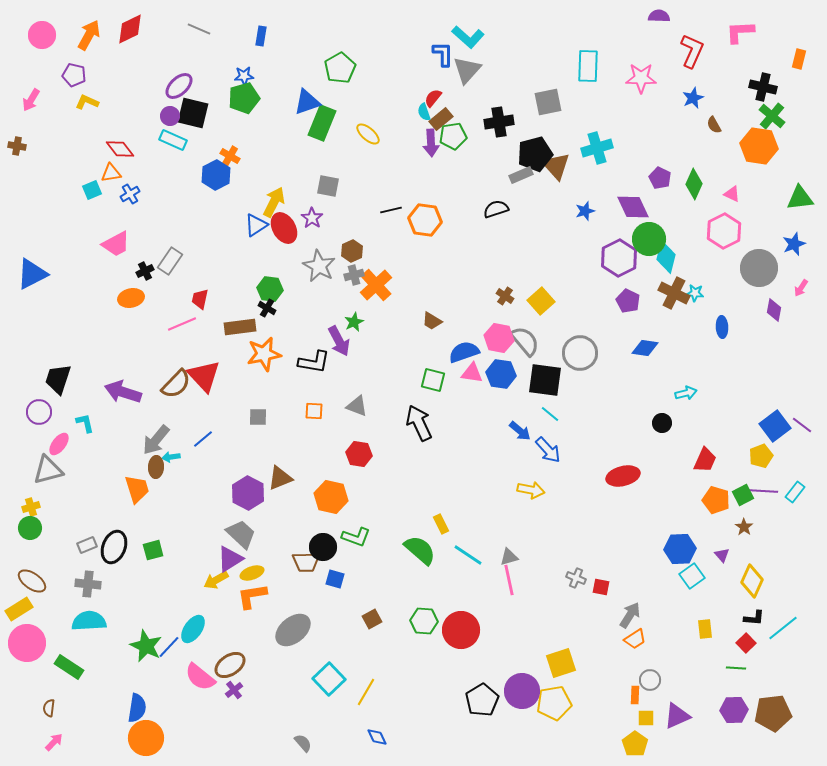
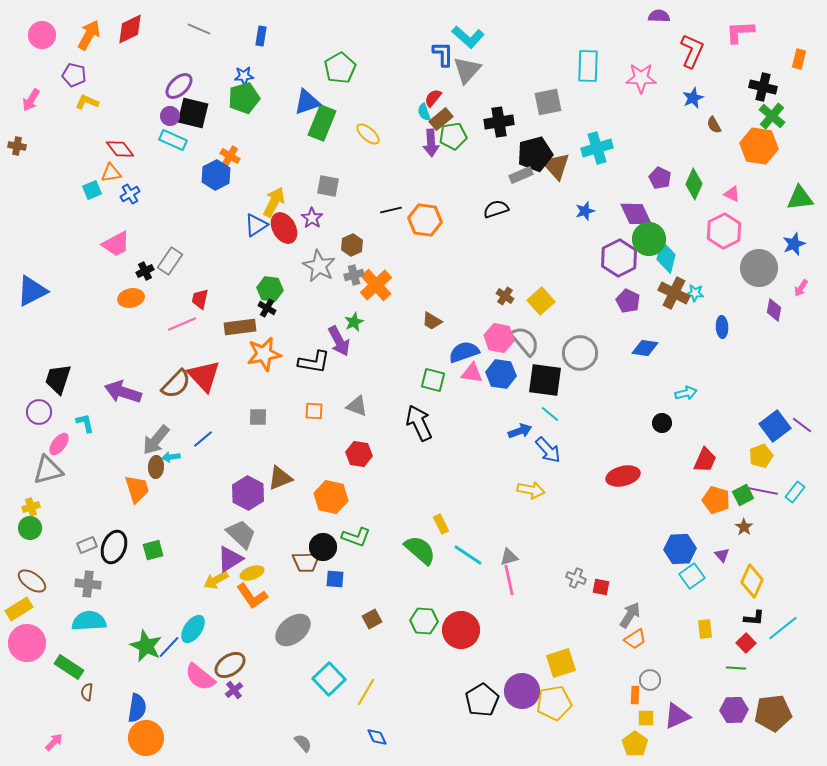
purple diamond at (633, 207): moved 3 px right, 7 px down
brown hexagon at (352, 251): moved 6 px up
blue triangle at (32, 274): moved 17 px down
blue arrow at (520, 431): rotated 60 degrees counterclockwise
purple line at (763, 491): rotated 8 degrees clockwise
blue square at (335, 579): rotated 12 degrees counterclockwise
orange L-shape at (252, 596): rotated 116 degrees counterclockwise
brown semicircle at (49, 708): moved 38 px right, 16 px up
